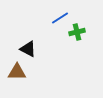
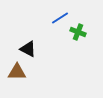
green cross: moved 1 px right; rotated 35 degrees clockwise
